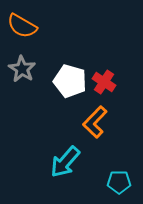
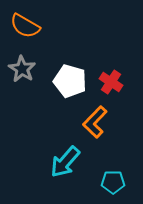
orange semicircle: moved 3 px right
red cross: moved 7 px right
cyan pentagon: moved 6 px left
